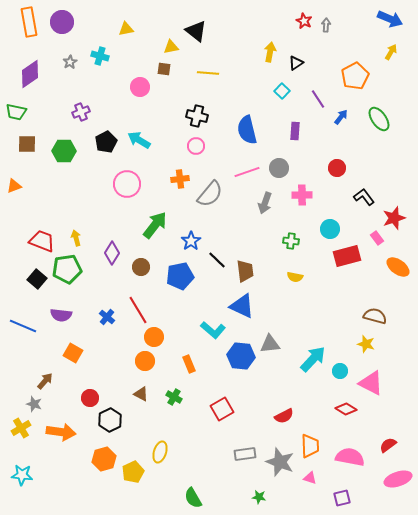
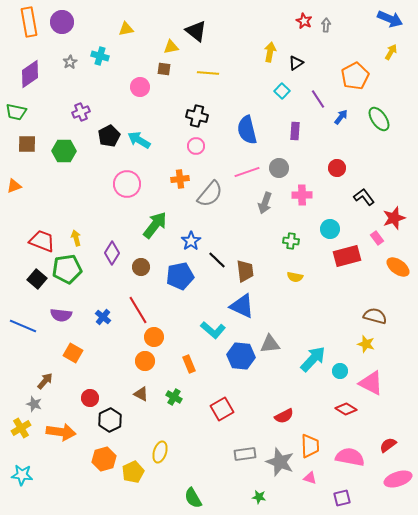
black pentagon at (106, 142): moved 3 px right, 6 px up
blue cross at (107, 317): moved 4 px left
